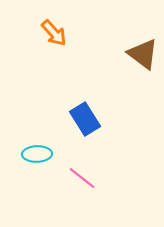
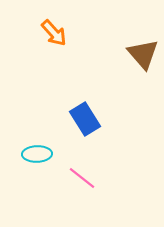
brown triangle: rotated 12 degrees clockwise
